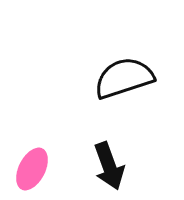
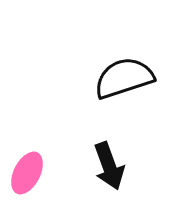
pink ellipse: moved 5 px left, 4 px down
